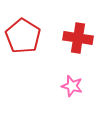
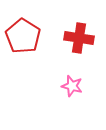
red cross: moved 1 px right
